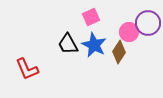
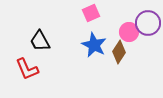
pink square: moved 4 px up
black trapezoid: moved 28 px left, 3 px up
